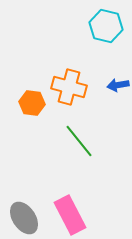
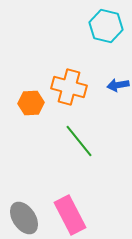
orange hexagon: moved 1 px left; rotated 10 degrees counterclockwise
